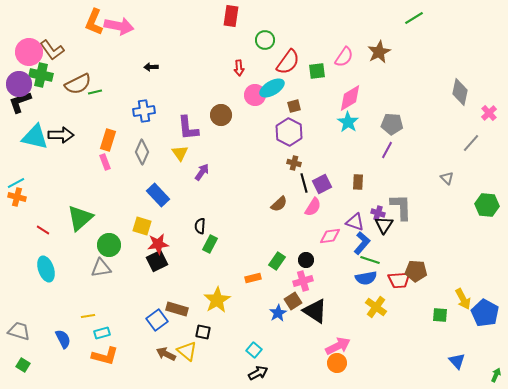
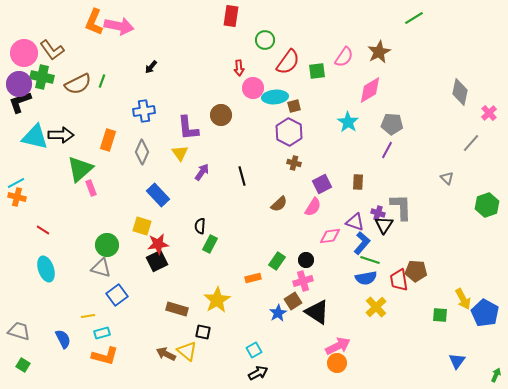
pink circle at (29, 52): moved 5 px left, 1 px down
black arrow at (151, 67): rotated 48 degrees counterclockwise
green cross at (41, 75): moved 1 px right, 2 px down
cyan ellipse at (272, 88): moved 3 px right, 9 px down; rotated 25 degrees clockwise
green line at (95, 92): moved 7 px right, 11 px up; rotated 56 degrees counterclockwise
pink circle at (255, 95): moved 2 px left, 7 px up
pink diamond at (350, 98): moved 20 px right, 8 px up
pink rectangle at (105, 162): moved 14 px left, 26 px down
black line at (304, 183): moved 62 px left, 7 px up
green hexagon at (487, 205): rotated 25 degrees counterclockwise
green triangle at (80, 218): moved 49 px up
green circle at (109, 245): moved 2 px left
gray triangle at (101, 268): rotated 25 degrees clockwise
red trapezoid at (399, 280): rotated 85 degrees clockwise
yellow cross at (376, 307): rotated 10 degrees clockwise
black triangle at (315, 311): moved 2 px right, 1 px down
blue square at (157, 320): moved 40 px left, 25 px up
cyan square at (254, 350): rotated 21 degrees clockwise
blue triangle at (457, 361): rotated 18 degrees clockwise
